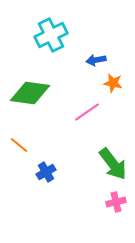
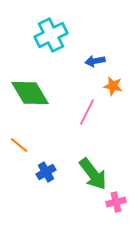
blue arrow: moved 1 px left, 1 px down
orange star: moved 3 px down
green diamond: rotated 51 degrees clockwise
pink line: rotated 28 degrees counterclockwise
green arrow: moved 20 px left, 10 px down
